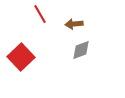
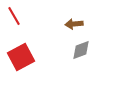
red line: moved 26 px left, 2 px down
red square: rotated 16 degrees clockwise
